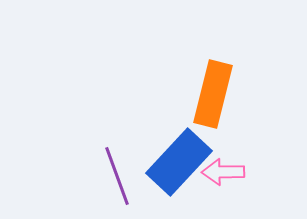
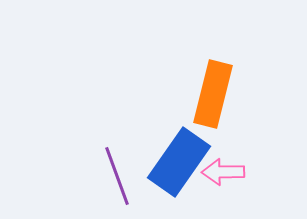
blue rectangle: rotated 8 degrees counterclockwise
